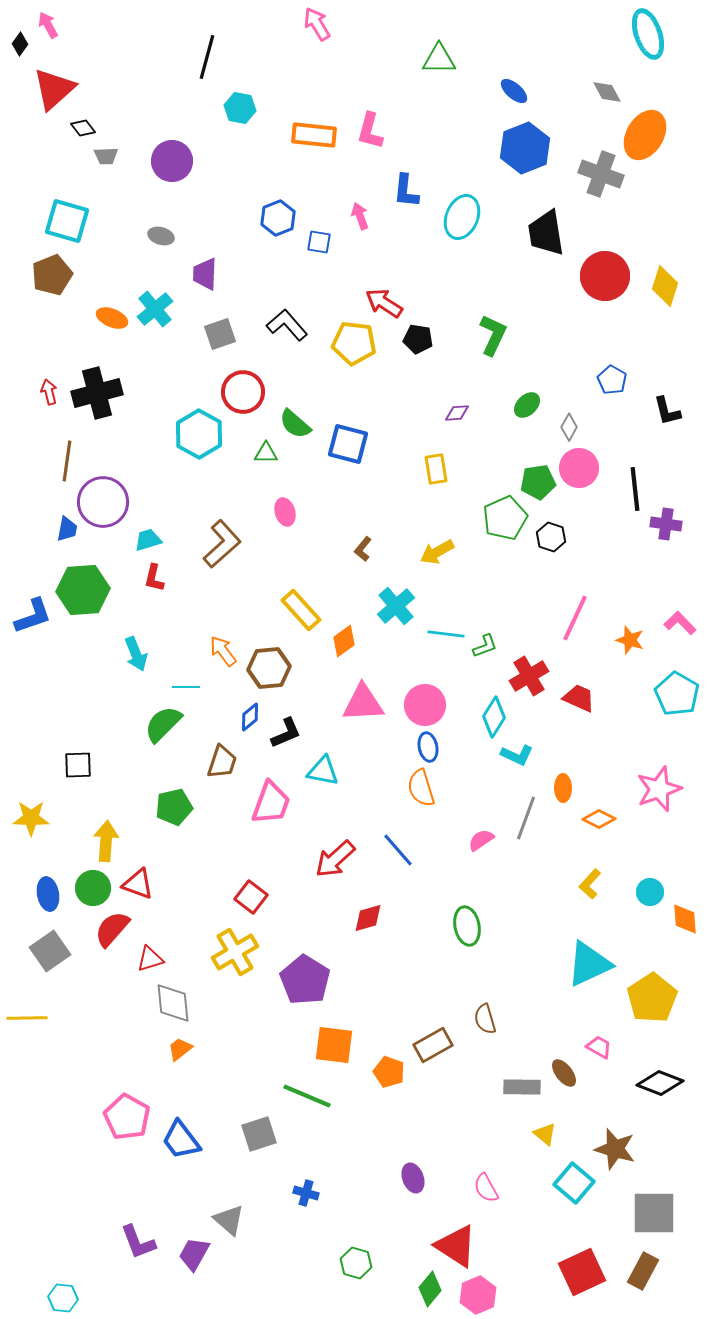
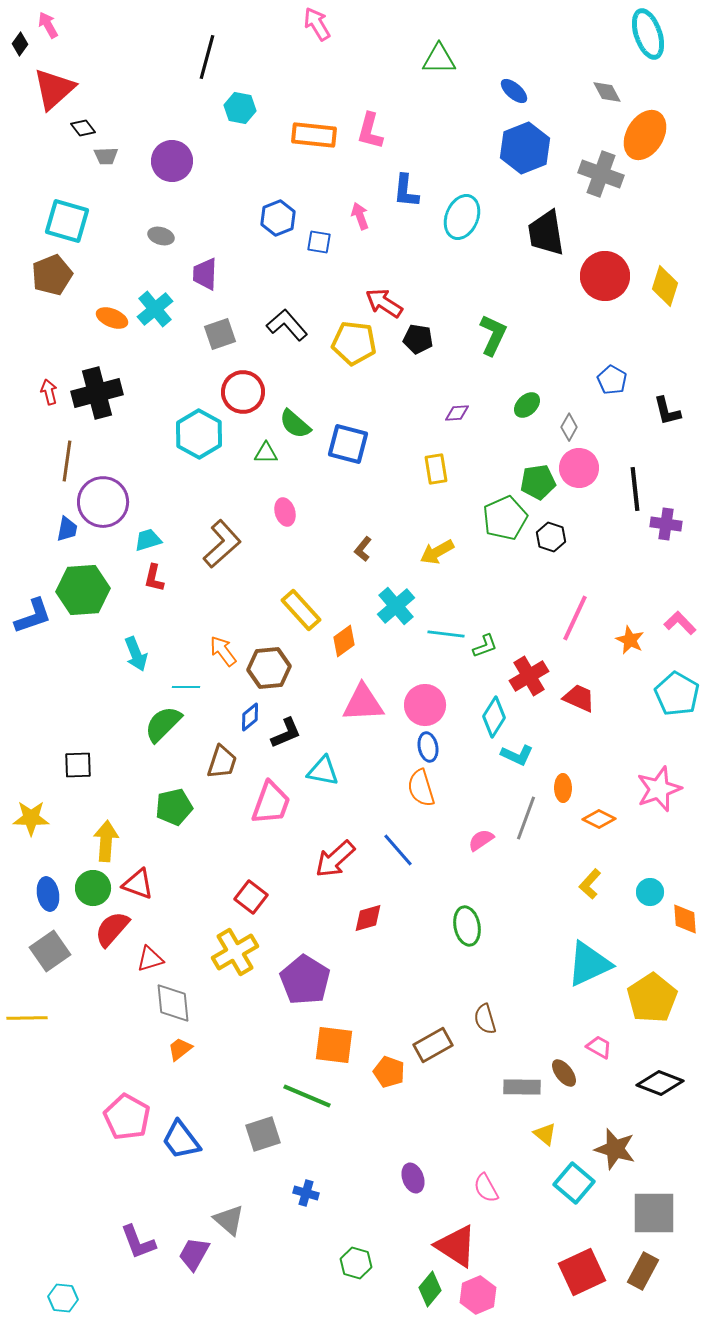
orange star at (630, 640): rotated 8 degrees clockwise
gray square at (259, 1134): moved 4 px right
